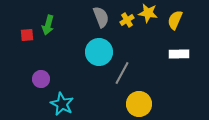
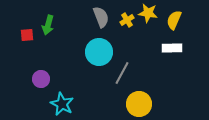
yellow semicircle: moved 1 px left
white rectangle: moved 7 px left, 6 px up
